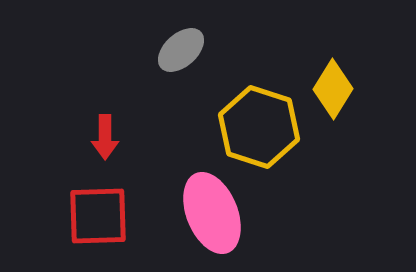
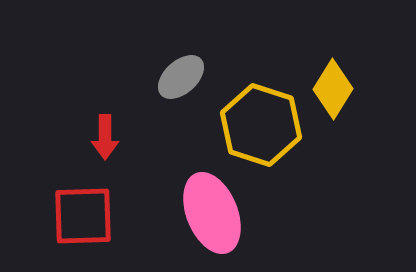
gray ellipse: moved 27 px down
yellow hexagon: moved 2 px right, 2 px up
red square: moved 15 px left
